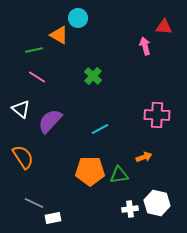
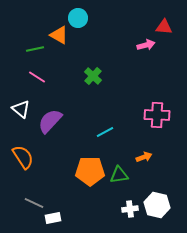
pink arrow: moved 1 px right, 1 px up; rotated 90 degrees clockwise
green line: moved 1 px right, 1 px up
cyan line: moved 5 px right, 3 px down
white hexagon: moved 2 px down
